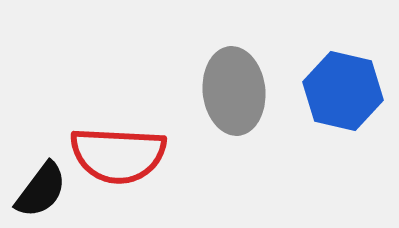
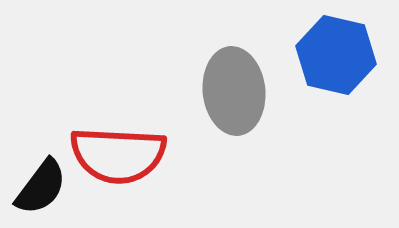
blue hexagon: moved 7 px left, 36 px up
black semicircle: moved 3 px up
